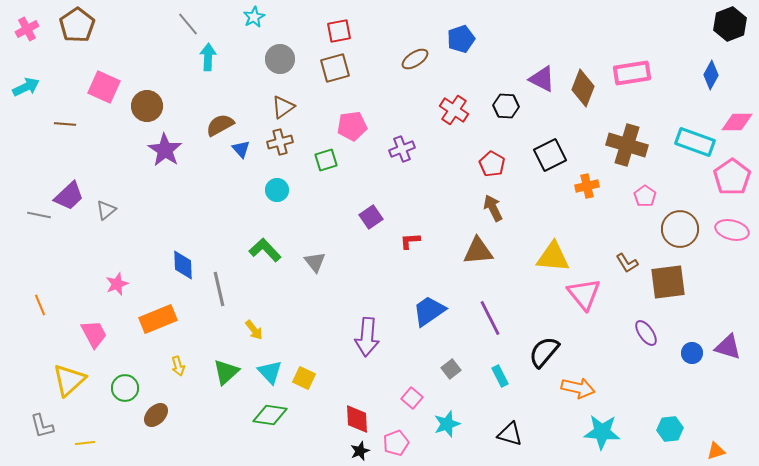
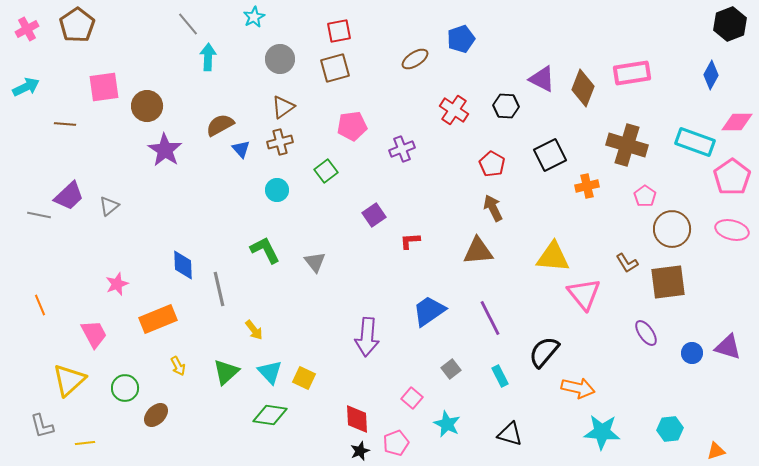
pink square at (104, 87): rotated 32 degrees counterclockwise
green square at (326, 160): moved 11 px down; rotated 20 degrees counterclockwise
gray triangle at (106, 210): moved 3 px right, 4 px up
purple square at (371, 217): moved 3 px right, 2 px up
brown circle at (680, 229): moved 8 px left
green L-shape at (265, 250): rotated 16 degrees clockwise
yellow arrow at (178, 366): rotated 12 degrees counterclockwise
cyan star at (447, 424): rotated 28 degrees counterclockwise
